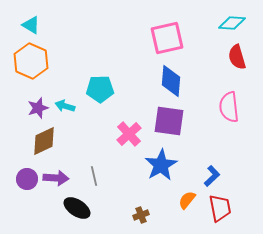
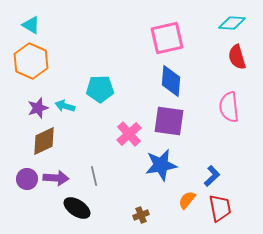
blue star: rotated 20 degrees clockwise
